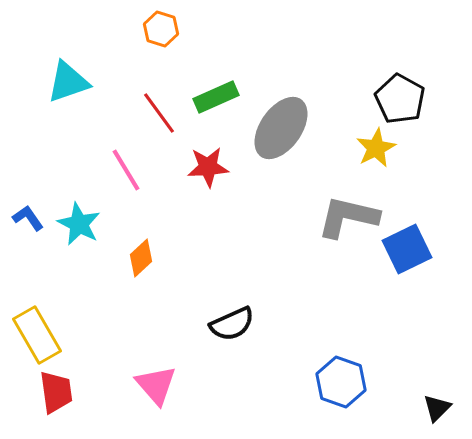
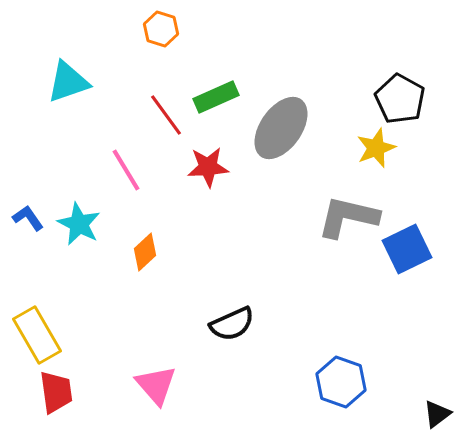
red line: moved 7 px right, 2 px down
yellow star: rotated 6 degrees clockwise
orange diamond: moved 4 px right, 6 px up
black triangle: moved 6 px down; rotated 8 degrees clockwise
